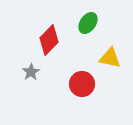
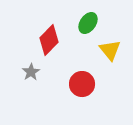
yellow triangle: moved 8 px up; rotated 40 degrees clockwise
